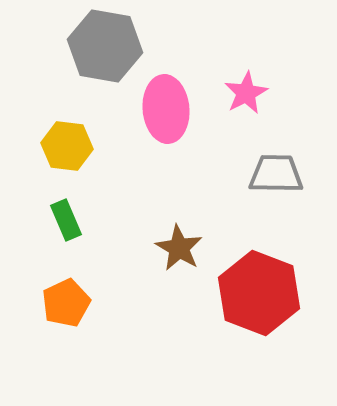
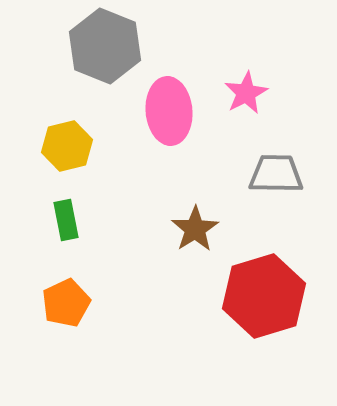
gray hexagon: rotated 12 degrees clockwise
pink ellipse: moved 3 px right, 2 px down
yellow hexagon: rotated 21 degrees counterclockwise
green rectangle: rotated 12 degrees clockwise
brown star: moved 16 px right, 19 px up; rotated 9 degrees clockwise
red hexagon: moved 5 px right, 3 px down; rotated 22 degrees clockwise
